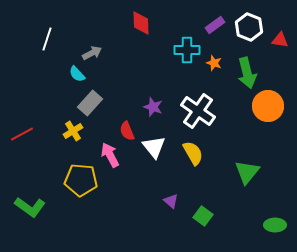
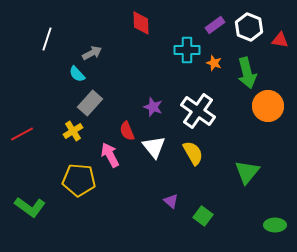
yellow pentagon: moved 2 px left
